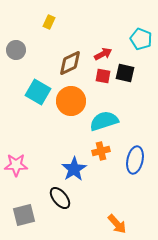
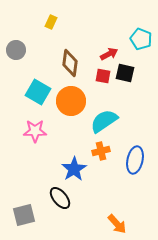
yellow rectangle: moved 2 px right
red arrow: moved 6 px right
brown diamond: rotated 56 degrees counterclockwise
cyan semicircle: rotated 16 degrees counterclockwise
pink star: moved 19 px right, 34 px up
